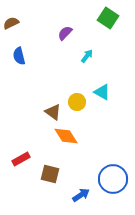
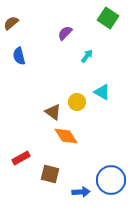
brown semicircle: rotated 14 degrees counterclockwise
red rectangle: moved 1 px up
blue circle: moved 2 px left, 1 px down
blue arrow: moved 3 px up; rotated 30 degrees clockwise
